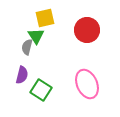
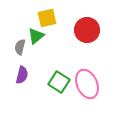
yellow square: moved 2 px right
green triangle: rotated 24 degrees clockwise
gray semicircle: moved 7 px left
green square: moved 18 px right, 8 px up
